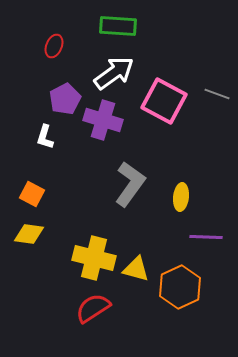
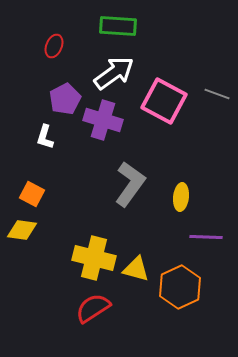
yellow diamond: moved 7 px left, 4 px up
